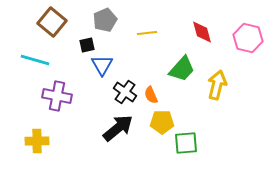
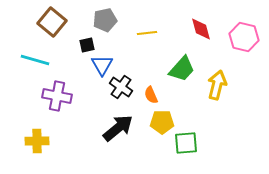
gray pentagon: rotated 10 degrees clockwise
red diamond: moved 1 px left, 3 px up
pink hexagon: moved 4 px left, 1 px up
black cross: moved 4 px left, 5 px up
